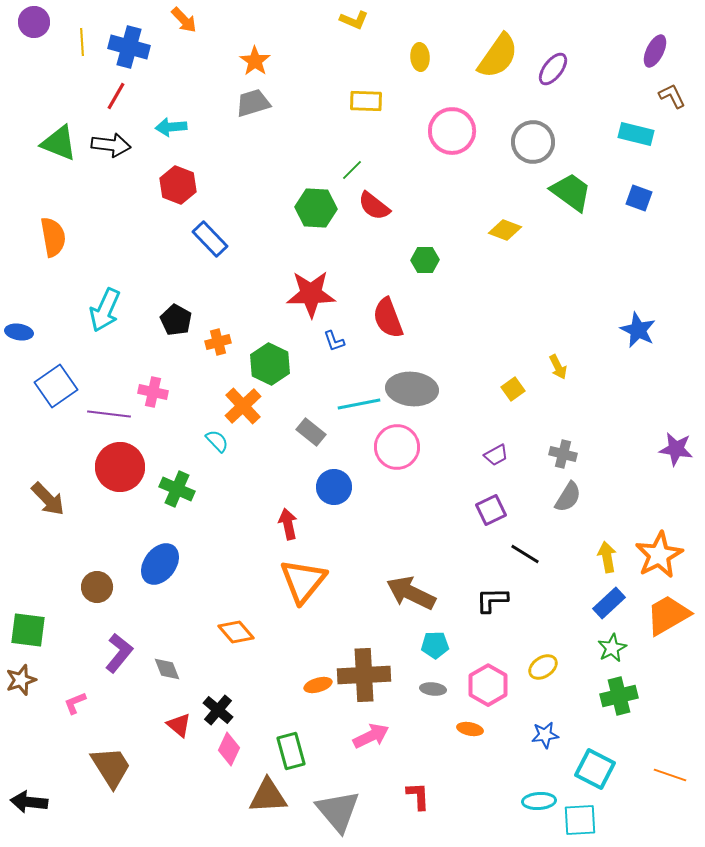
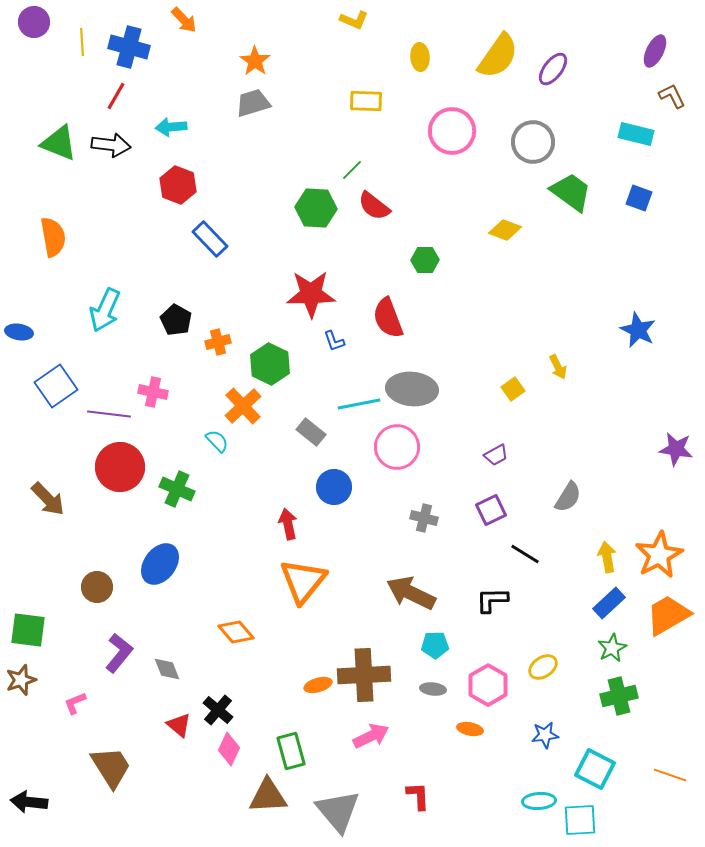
gray cross at (563, 454): moved 139 px left, 64 px down
